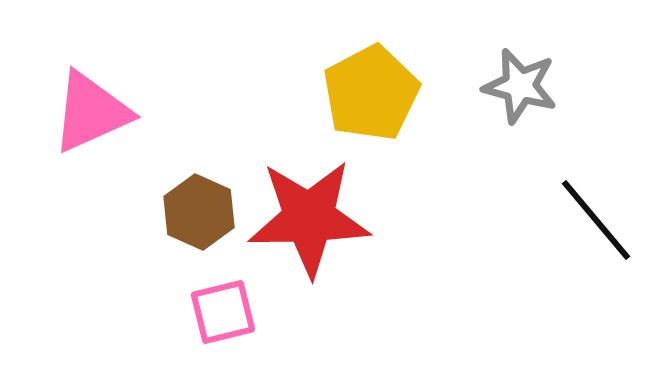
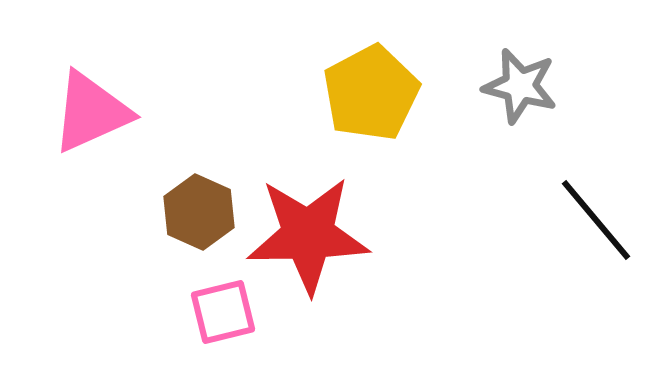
red star: moved 1 px left, 17 px down
